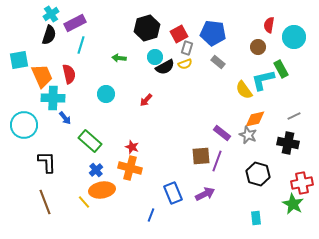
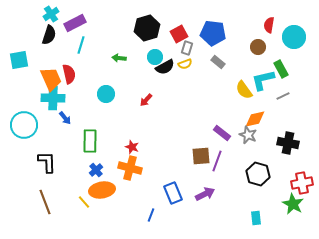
orange trapezoid at (42, 76): moved 9 px right, 3 px down
gray line at (294, 116): moved 11 px left, 20 px up
green rectangle at (90, 141): rotated 50 degrees clockwise
